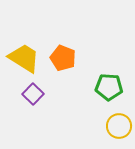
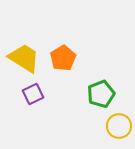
orange pentagon: rotated 20 degrees clockwise
green pentagon: moved 8 px left, 7 px down; rotated 24 degrees counterclockwise
purple square: rotated 20 degrees clockwise
